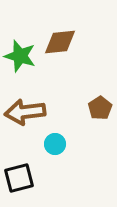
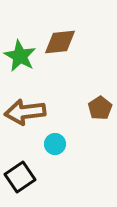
green star: rotated 12 degrees clockwise
black square: moved 1 px right, 1 px up; rotated 20 degrees counterclockwise
